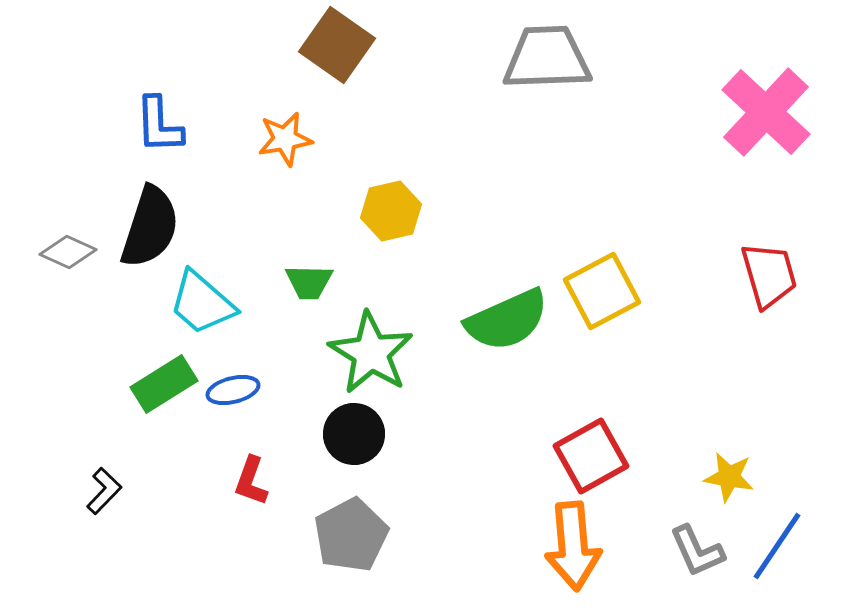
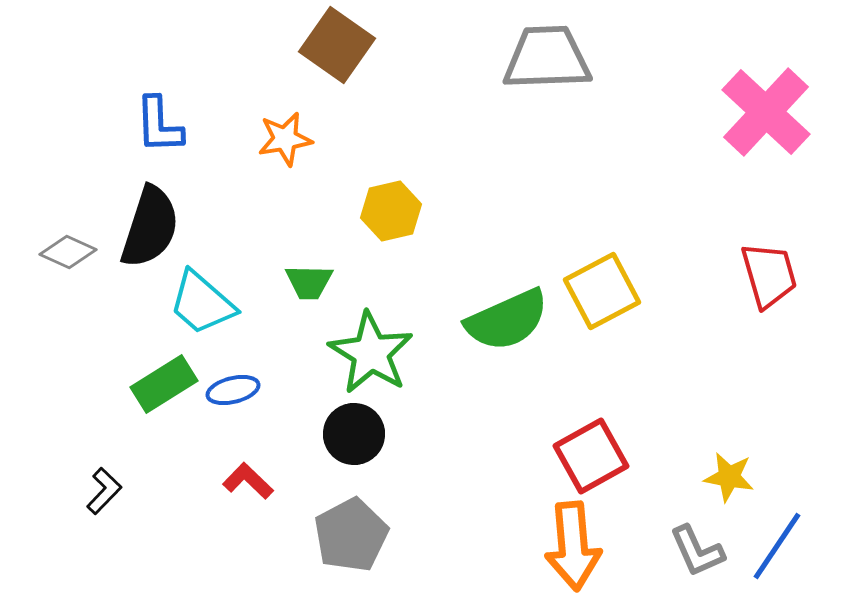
red L-shape: moved 3 px left; rotated 114 degrees clockwise
